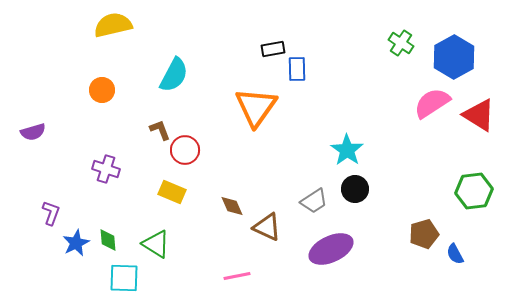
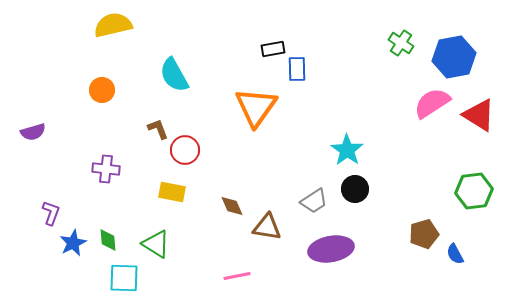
blue hexagon: rotated 18 degrees clockwise
cyan semicircle: rotated 123 degrees clockwise
brown L-shape: moved 2 px left, 1 px up
purple cross: rotated 12 degrees counterclockwise
yellow rectangle: rotated 12 degrees counterclockwise
brown triangle: rotated 16 degrees counterclockwise
blue star: moved 3 px left
purple ellipse: rotated 15 degrees clockwise
